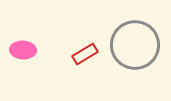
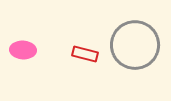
red rectangle: rotated 45 degrees clockwise
